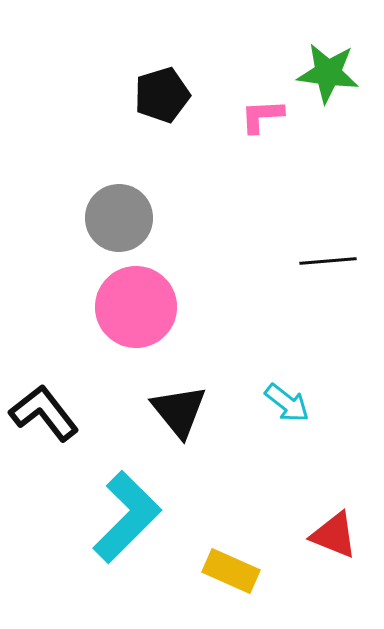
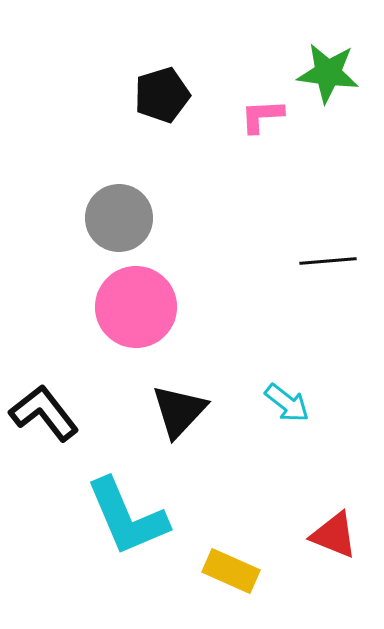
black triangle: rotated 22 degrees clockwise
cyan L-shape: rotated 112 degrees clockwise
